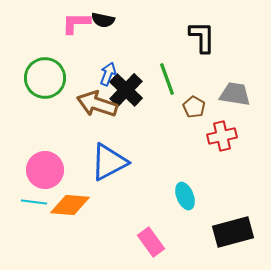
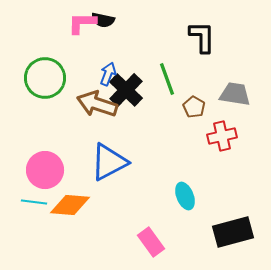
pink L-shape: moved 6 px right
